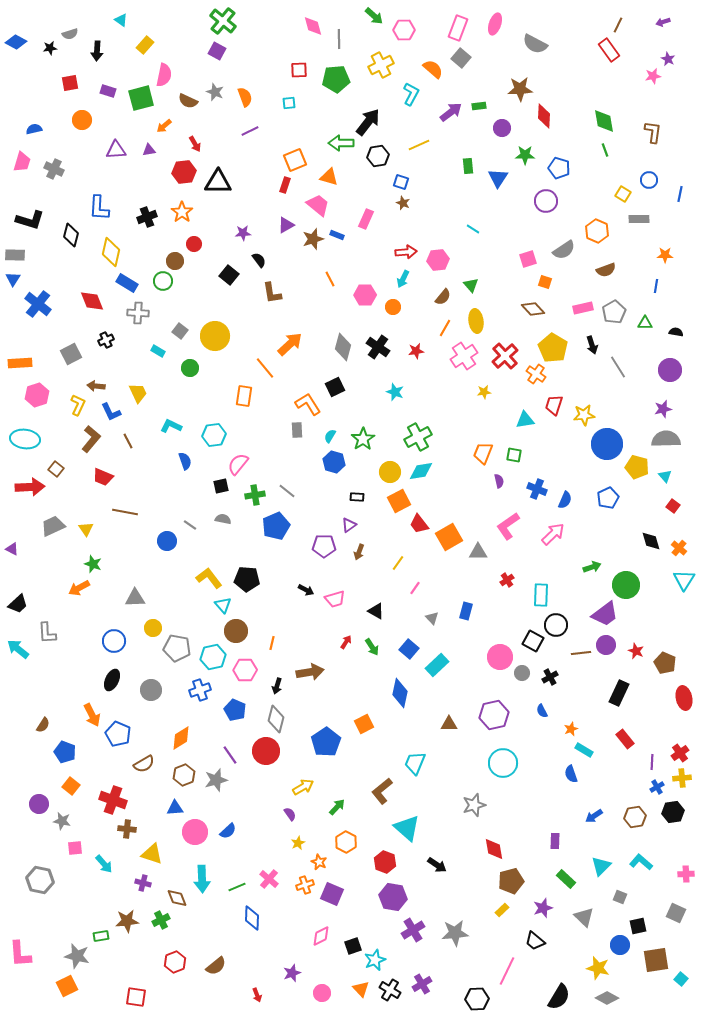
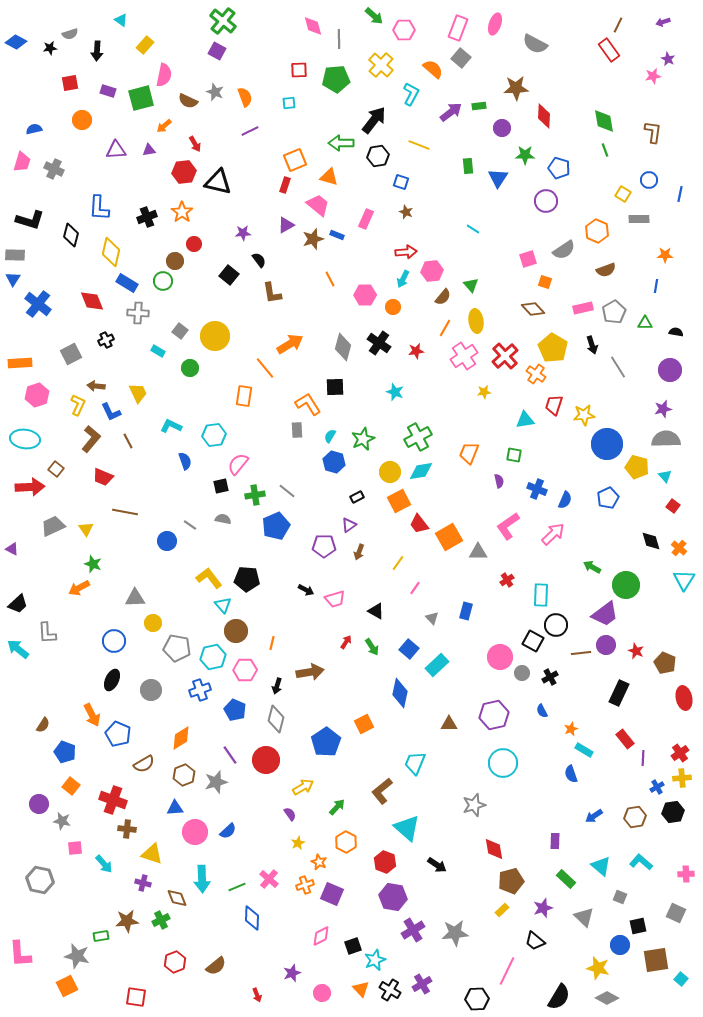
yellow cross at (381, 65): rotated 20 degrees counterclockwise
brown star at (520, 89): moved 4 px left, 1 px up
black arrow at (368, 122): moved 6 px right, 2 px up
yellow line at (419, 145): rotated 45 degrees clockwise
black triangle at (218, 182): rotated 12 degrees clockwise
brown star at (403, 203): moved 3 px right, 9 px down
pink hexagon at (438, 260): moved 6 px left, 11 px down
orange arrow at (290, 344): rotated 12 degrees clockwise
black cross at (378, 347): moved 1 px right, 4 px up
black square at (335, 387): rotated 24 degrees clockwise
green star at (363, 439): rotated 10 degrees clockwise
orange trapezoid at (483, 453): moved 14 px left
black rectangle at (357, 497): rotated 32 degrees counterclockwise
green arrow at (592, 567): rotated 132 degrees counterclockwise
yellow circle at (153, 628): moved 5 px up
red circle at (266, 751): moved 9 px down
purple line at (652, 762): moved 9 px left, 4 px up
gray star at (216, 780): moved 2 px down
cyan triangle at (601, 866): rotated 35 degrees counterclockwise
